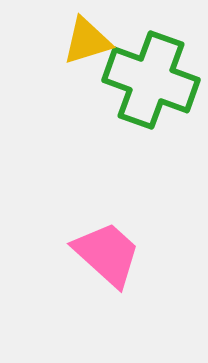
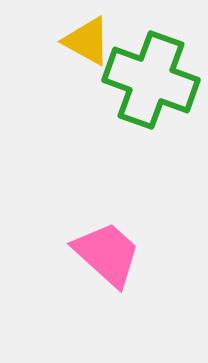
yellow triangle: rotated 46 degrees clockwise
